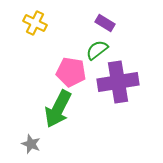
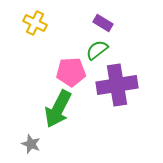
purple rectangle: moved 2 px left
pink pentagon: rotated 12 degrees counterclockwise
purple cross: moved 1 px left, 3 px down
